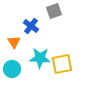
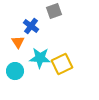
orange triangle: moved 4 px right
yellow square: rotated 15 degrees counterclockwise
cyan circle: moved 3 px right, 2 px down
